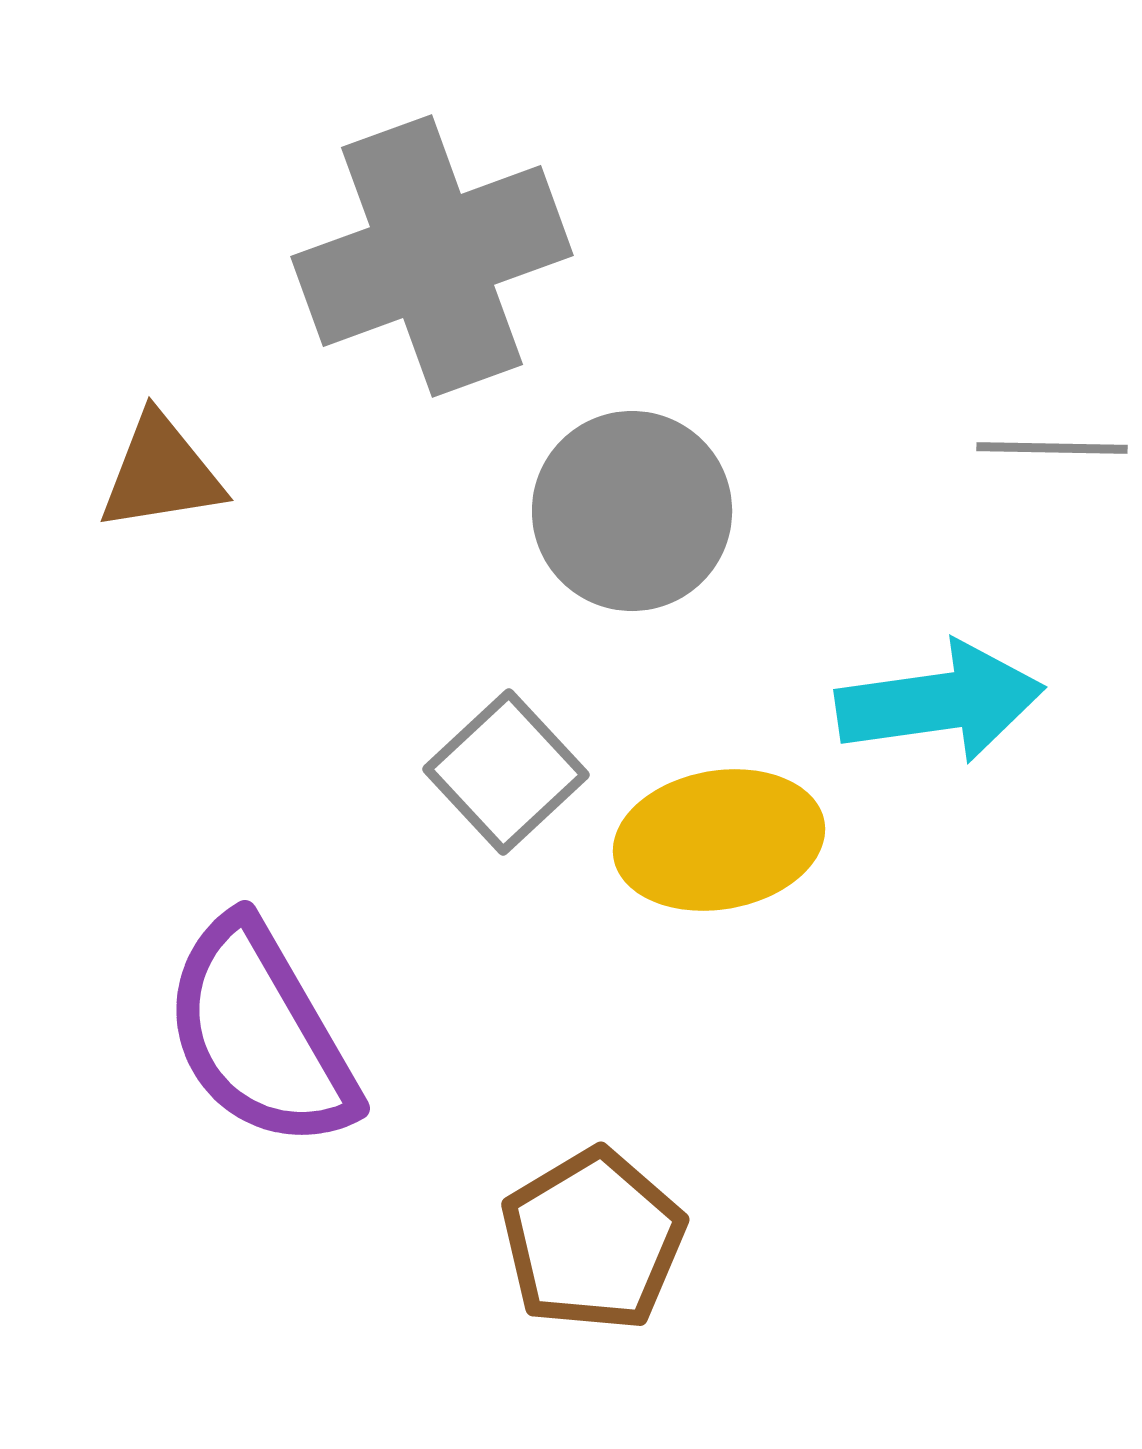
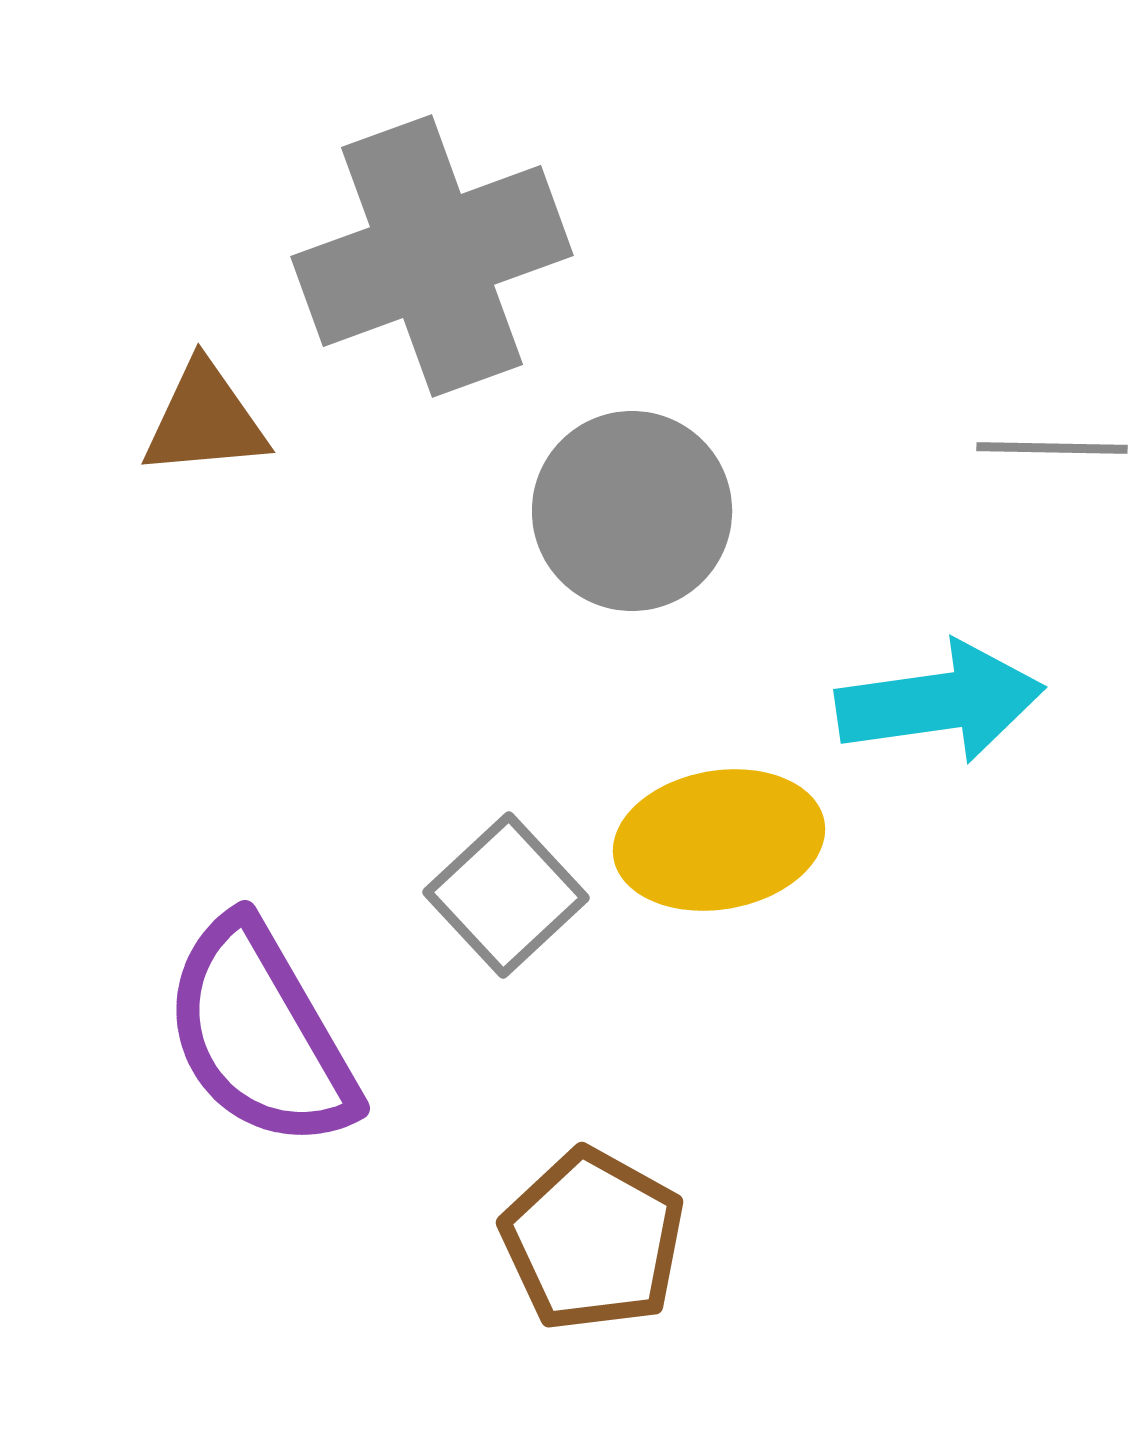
brown triangle: moved 44 px right, 53 px up; rotated 4 degrees clockwise
gray square: moved 123 px down
brown pentagon: rotated 12 degrees counterclockwise
